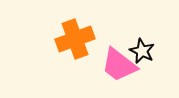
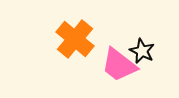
orange cross: rotated 30 degrees counterclockwise
